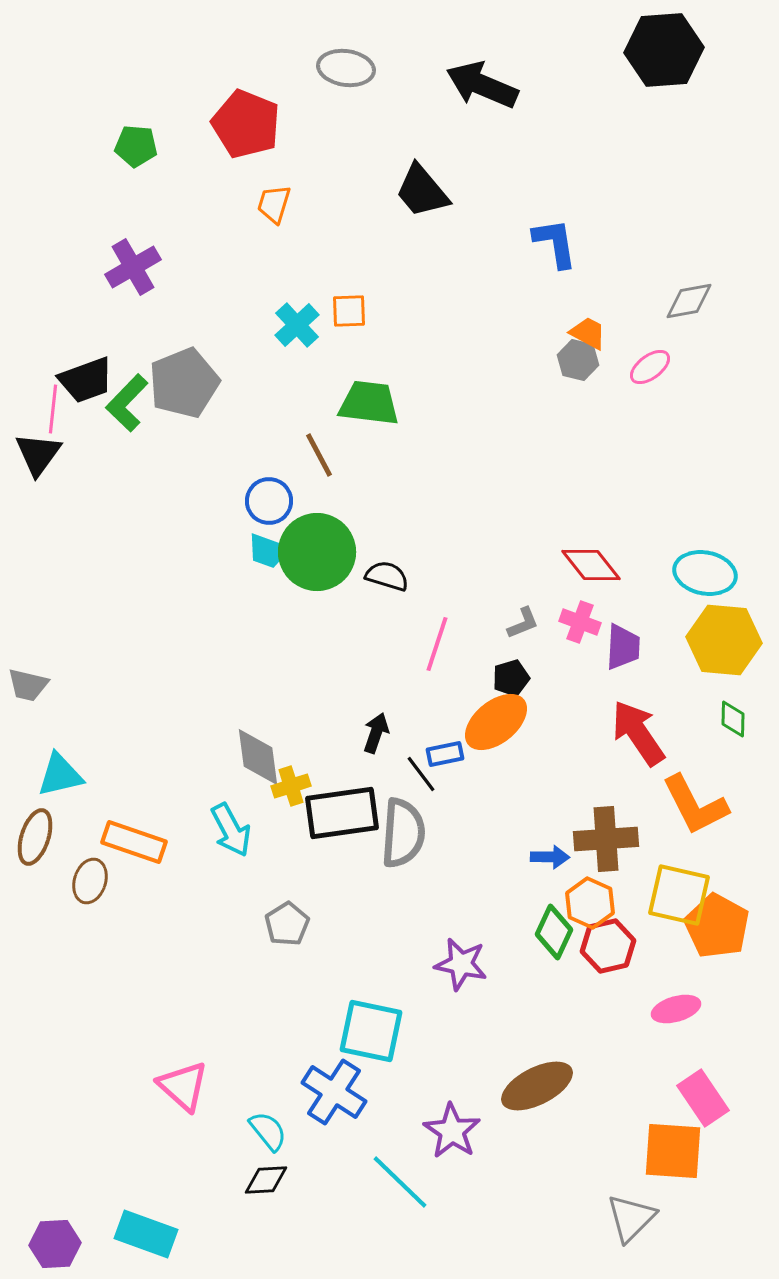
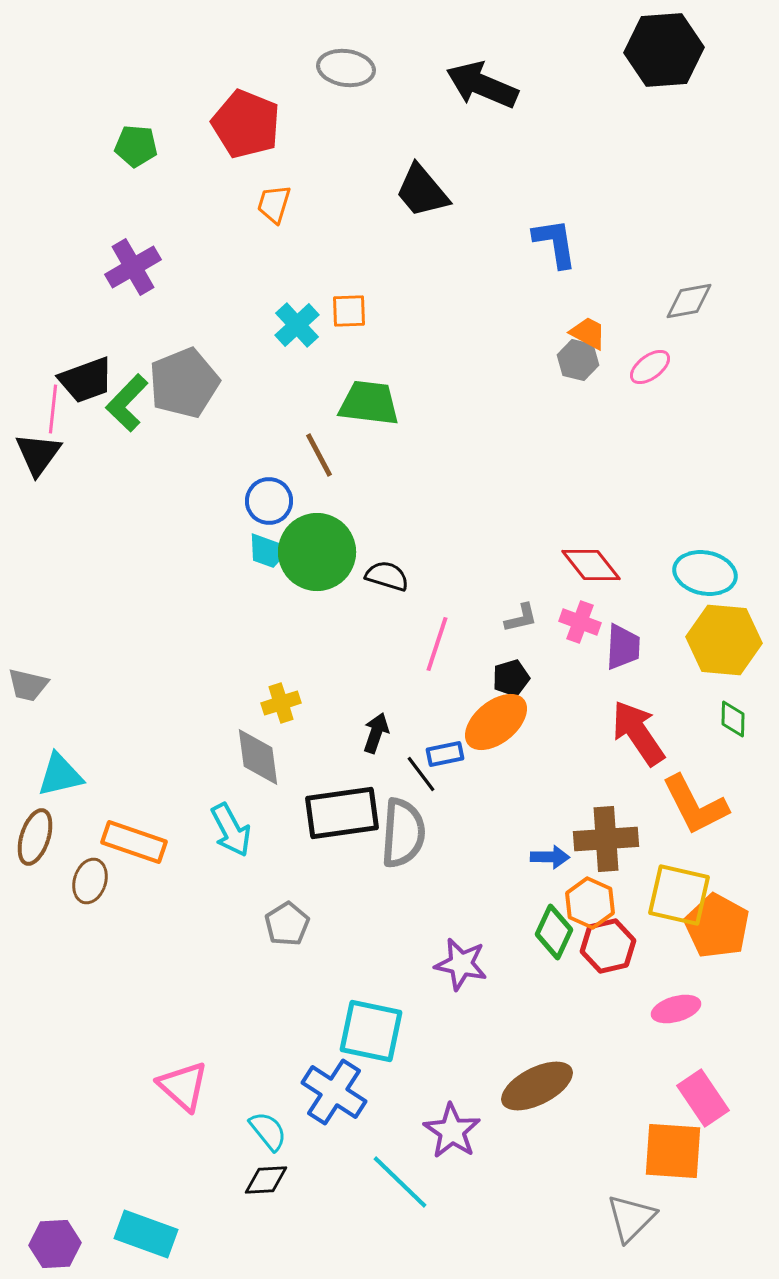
gray L-shape at (523, 623): moved 2 px left, 5 px up; rotated 9 degrees clockwise
yellow cross at (291, 786): moved 10 px left, 83 px up
